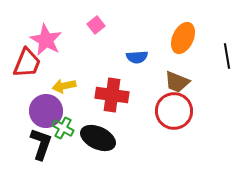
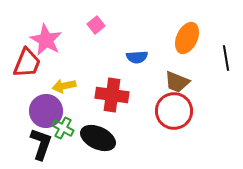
orange ellipse: moved 4 px right
black line: moved 1 px left, 2 px down
